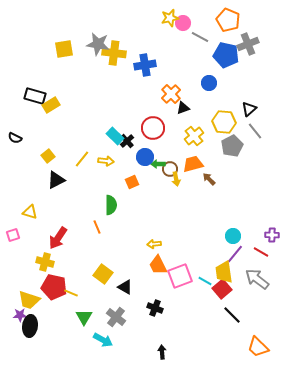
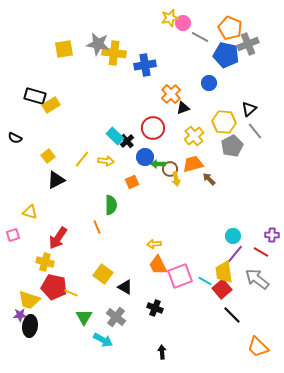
orange pentagon at (228, 20): moved 2 px right, 8 px down
